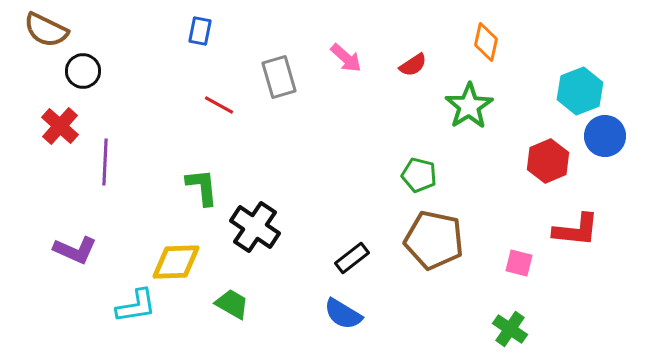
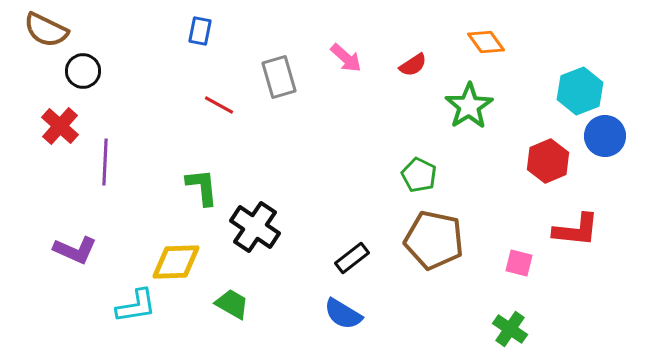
orange diamond: rotated 48 degrees counterclockwise
green pentagon: rotated 12 degrees clockwise
